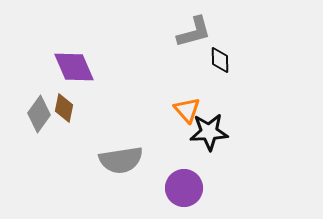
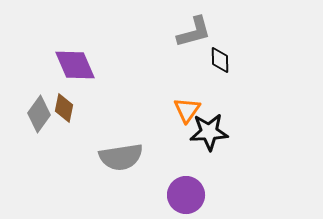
purple diamond: moved 1 px right, 2 px up
orange triangle: rotated 16 degrees clockwise
gray semicircle: moved 3 px up
purple circle: moved 2 px right, 7 px down
